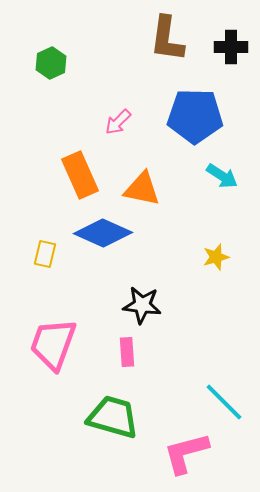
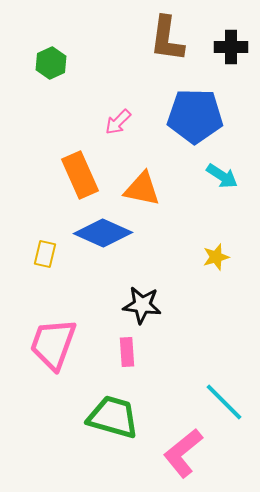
pink L-shape: moved 3 px left; rotated 24 degrees counterclockwise
